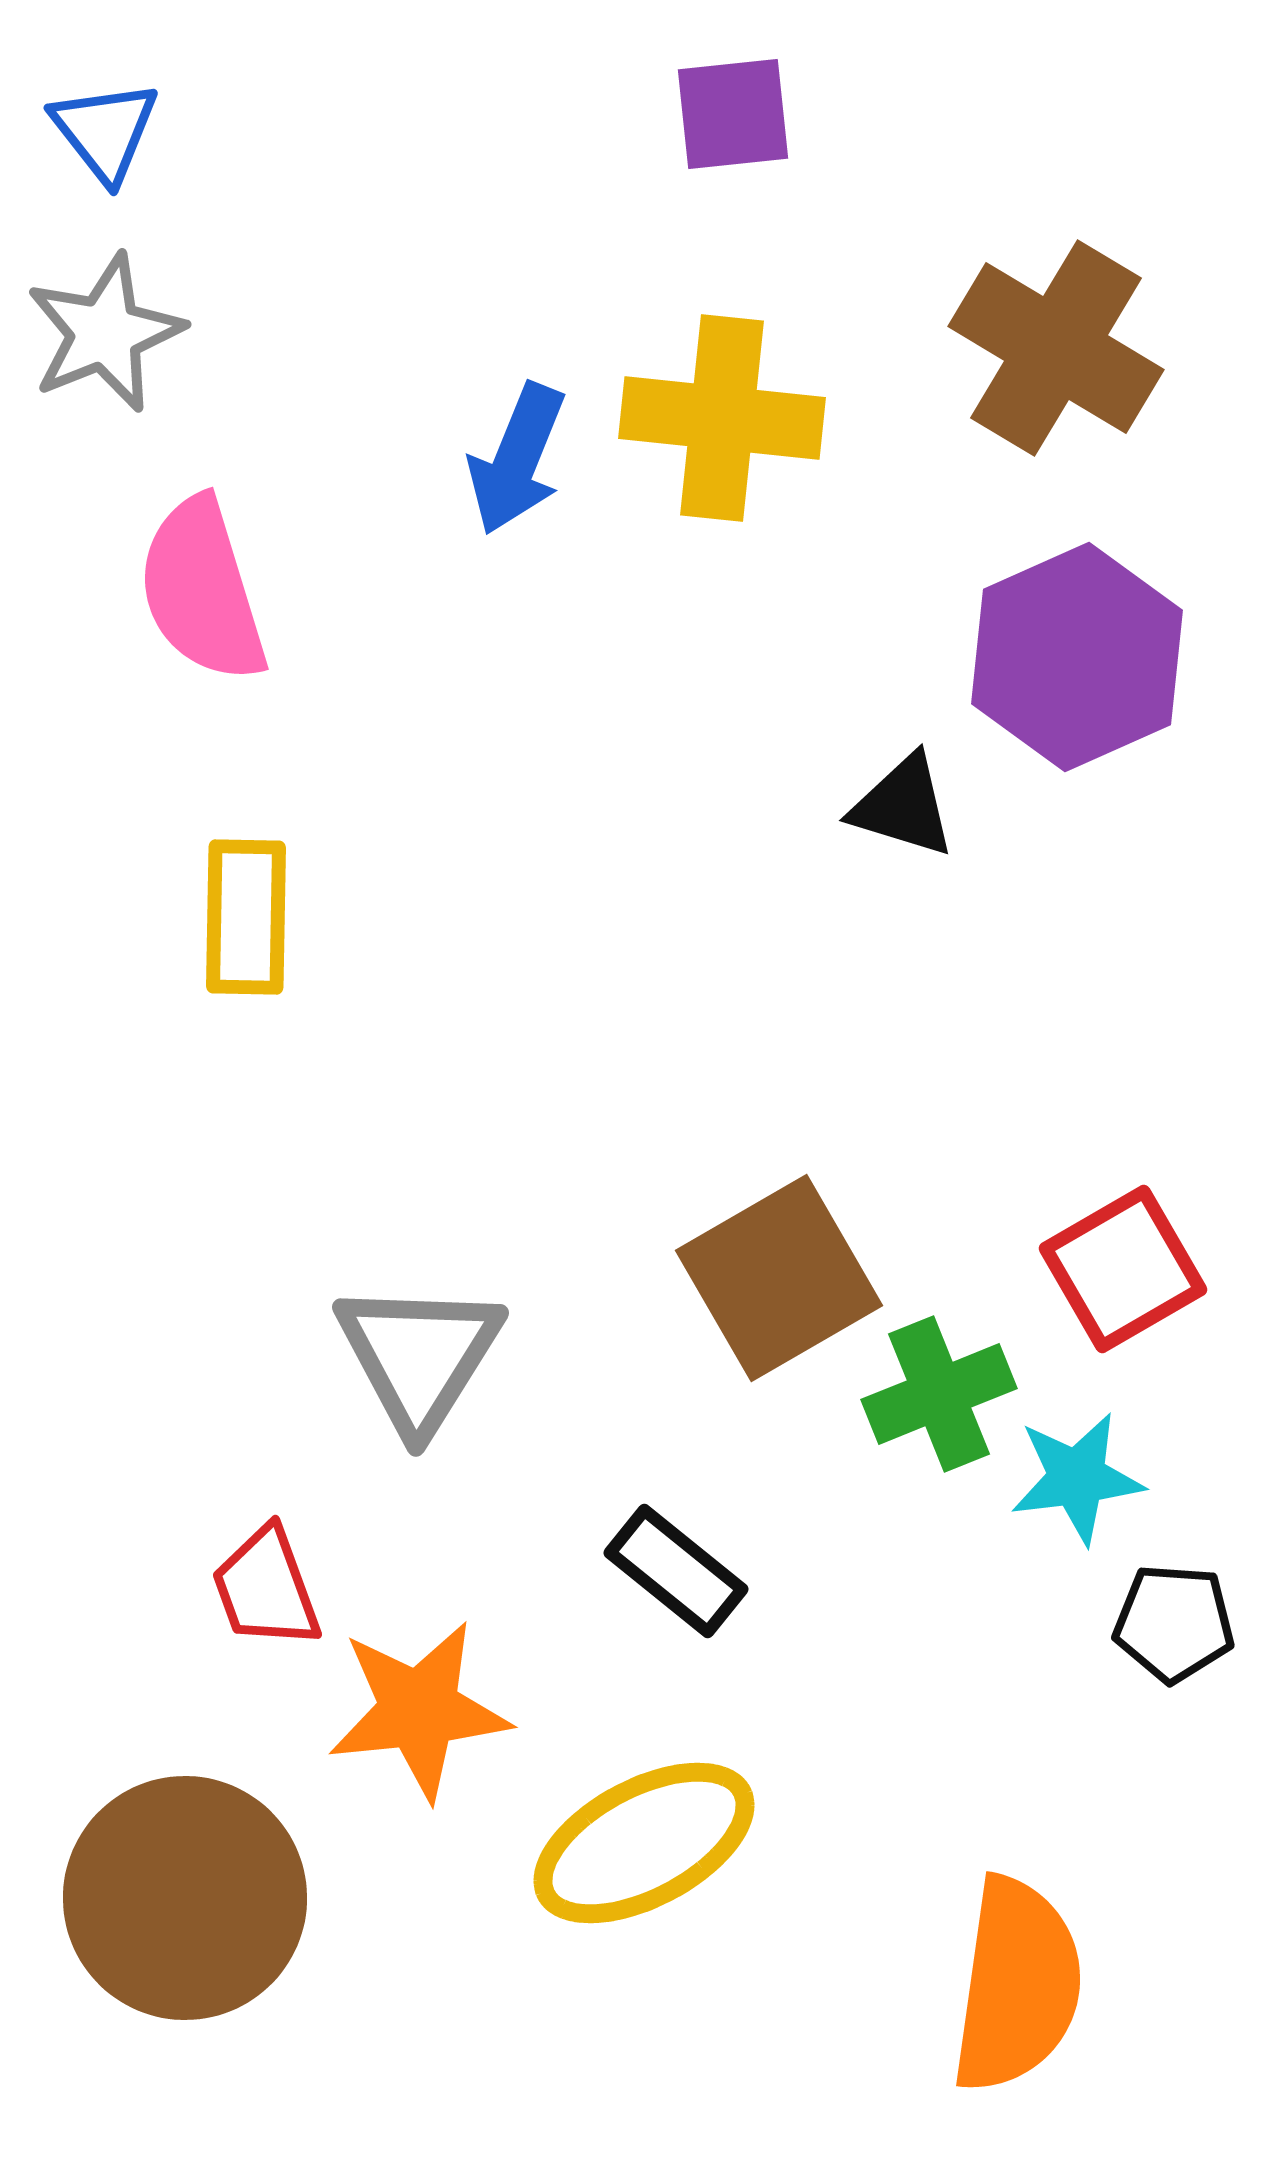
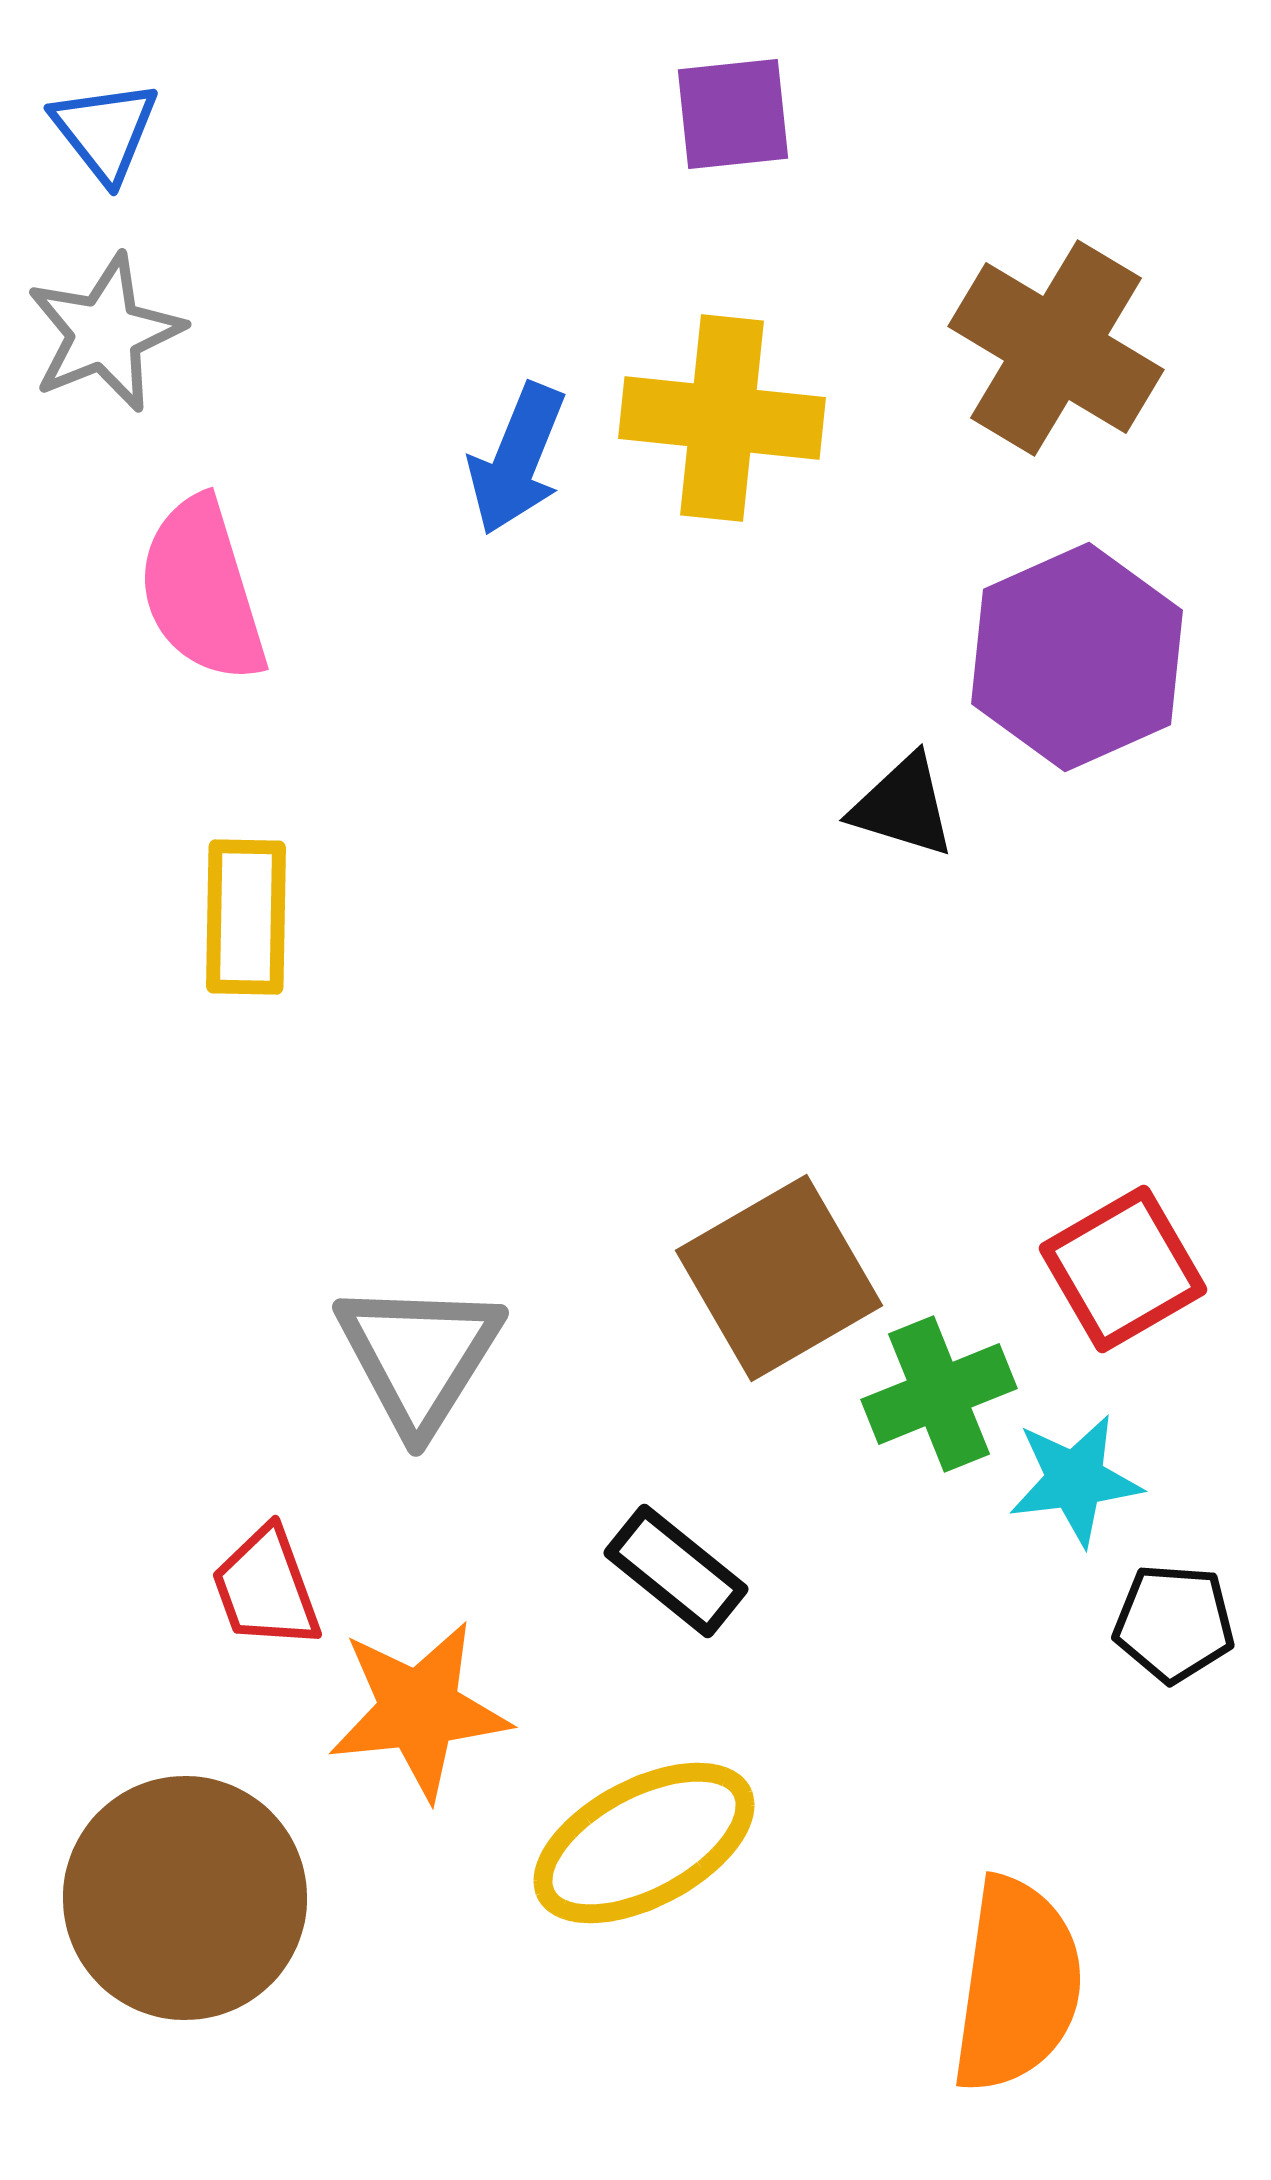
cyan star: moved 2 px left, 2 px down
